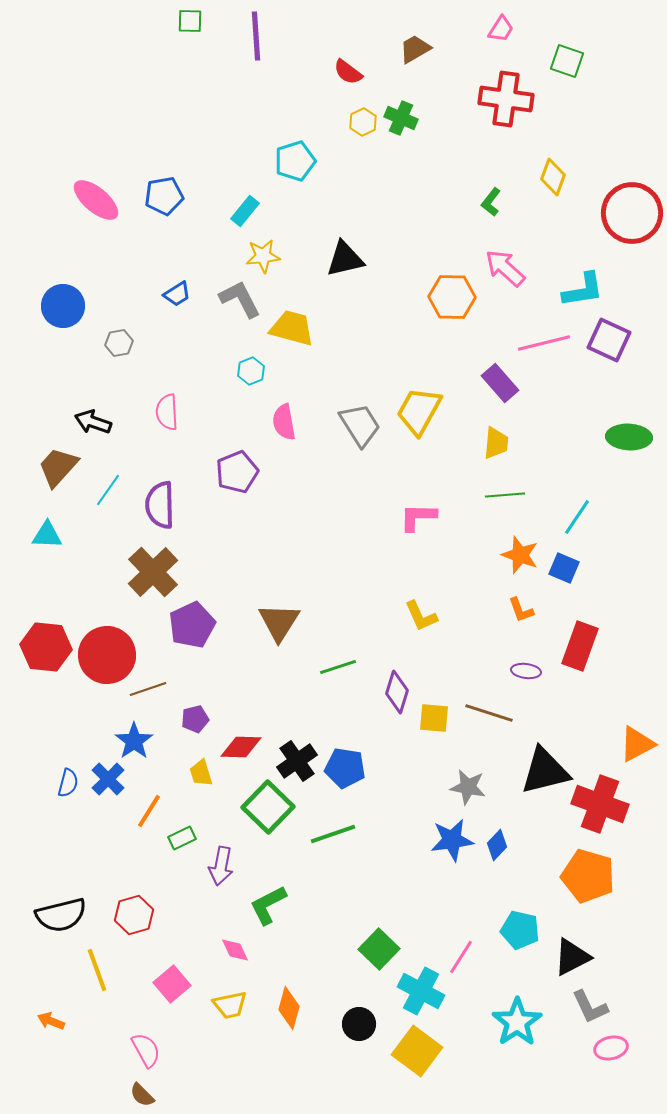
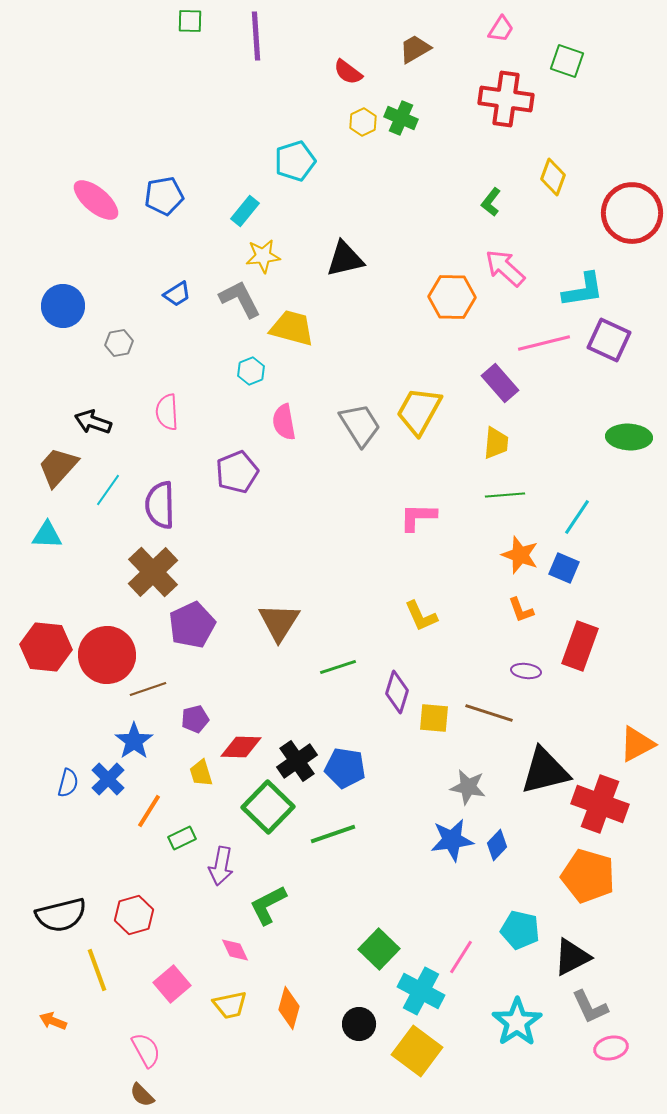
orange arrow at (51, 1021): moved 2 px right
